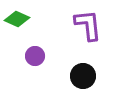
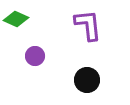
green diamond: moved 1 px left
black circle: moved 4 px right, 4 px down
